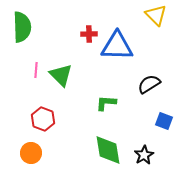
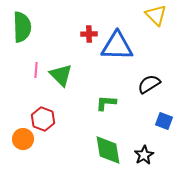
orange circle: moved 8 px left, 14 px up
